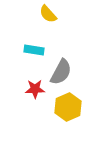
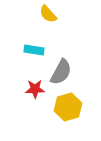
yellow hexagon: rotated 8 degrees clockwise
